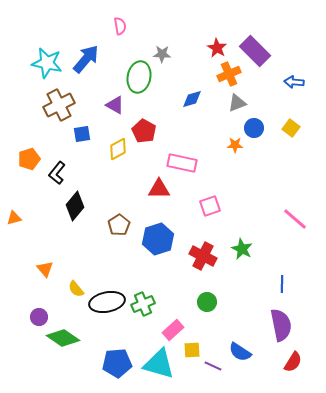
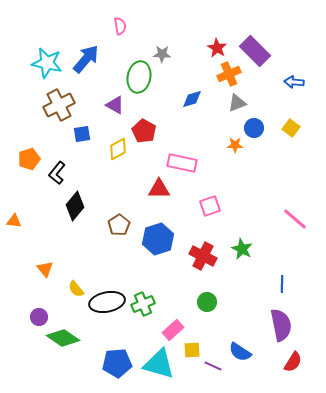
orange triangle at (14, 218): moved 3 px down; rotated 21 degrees clockwise
